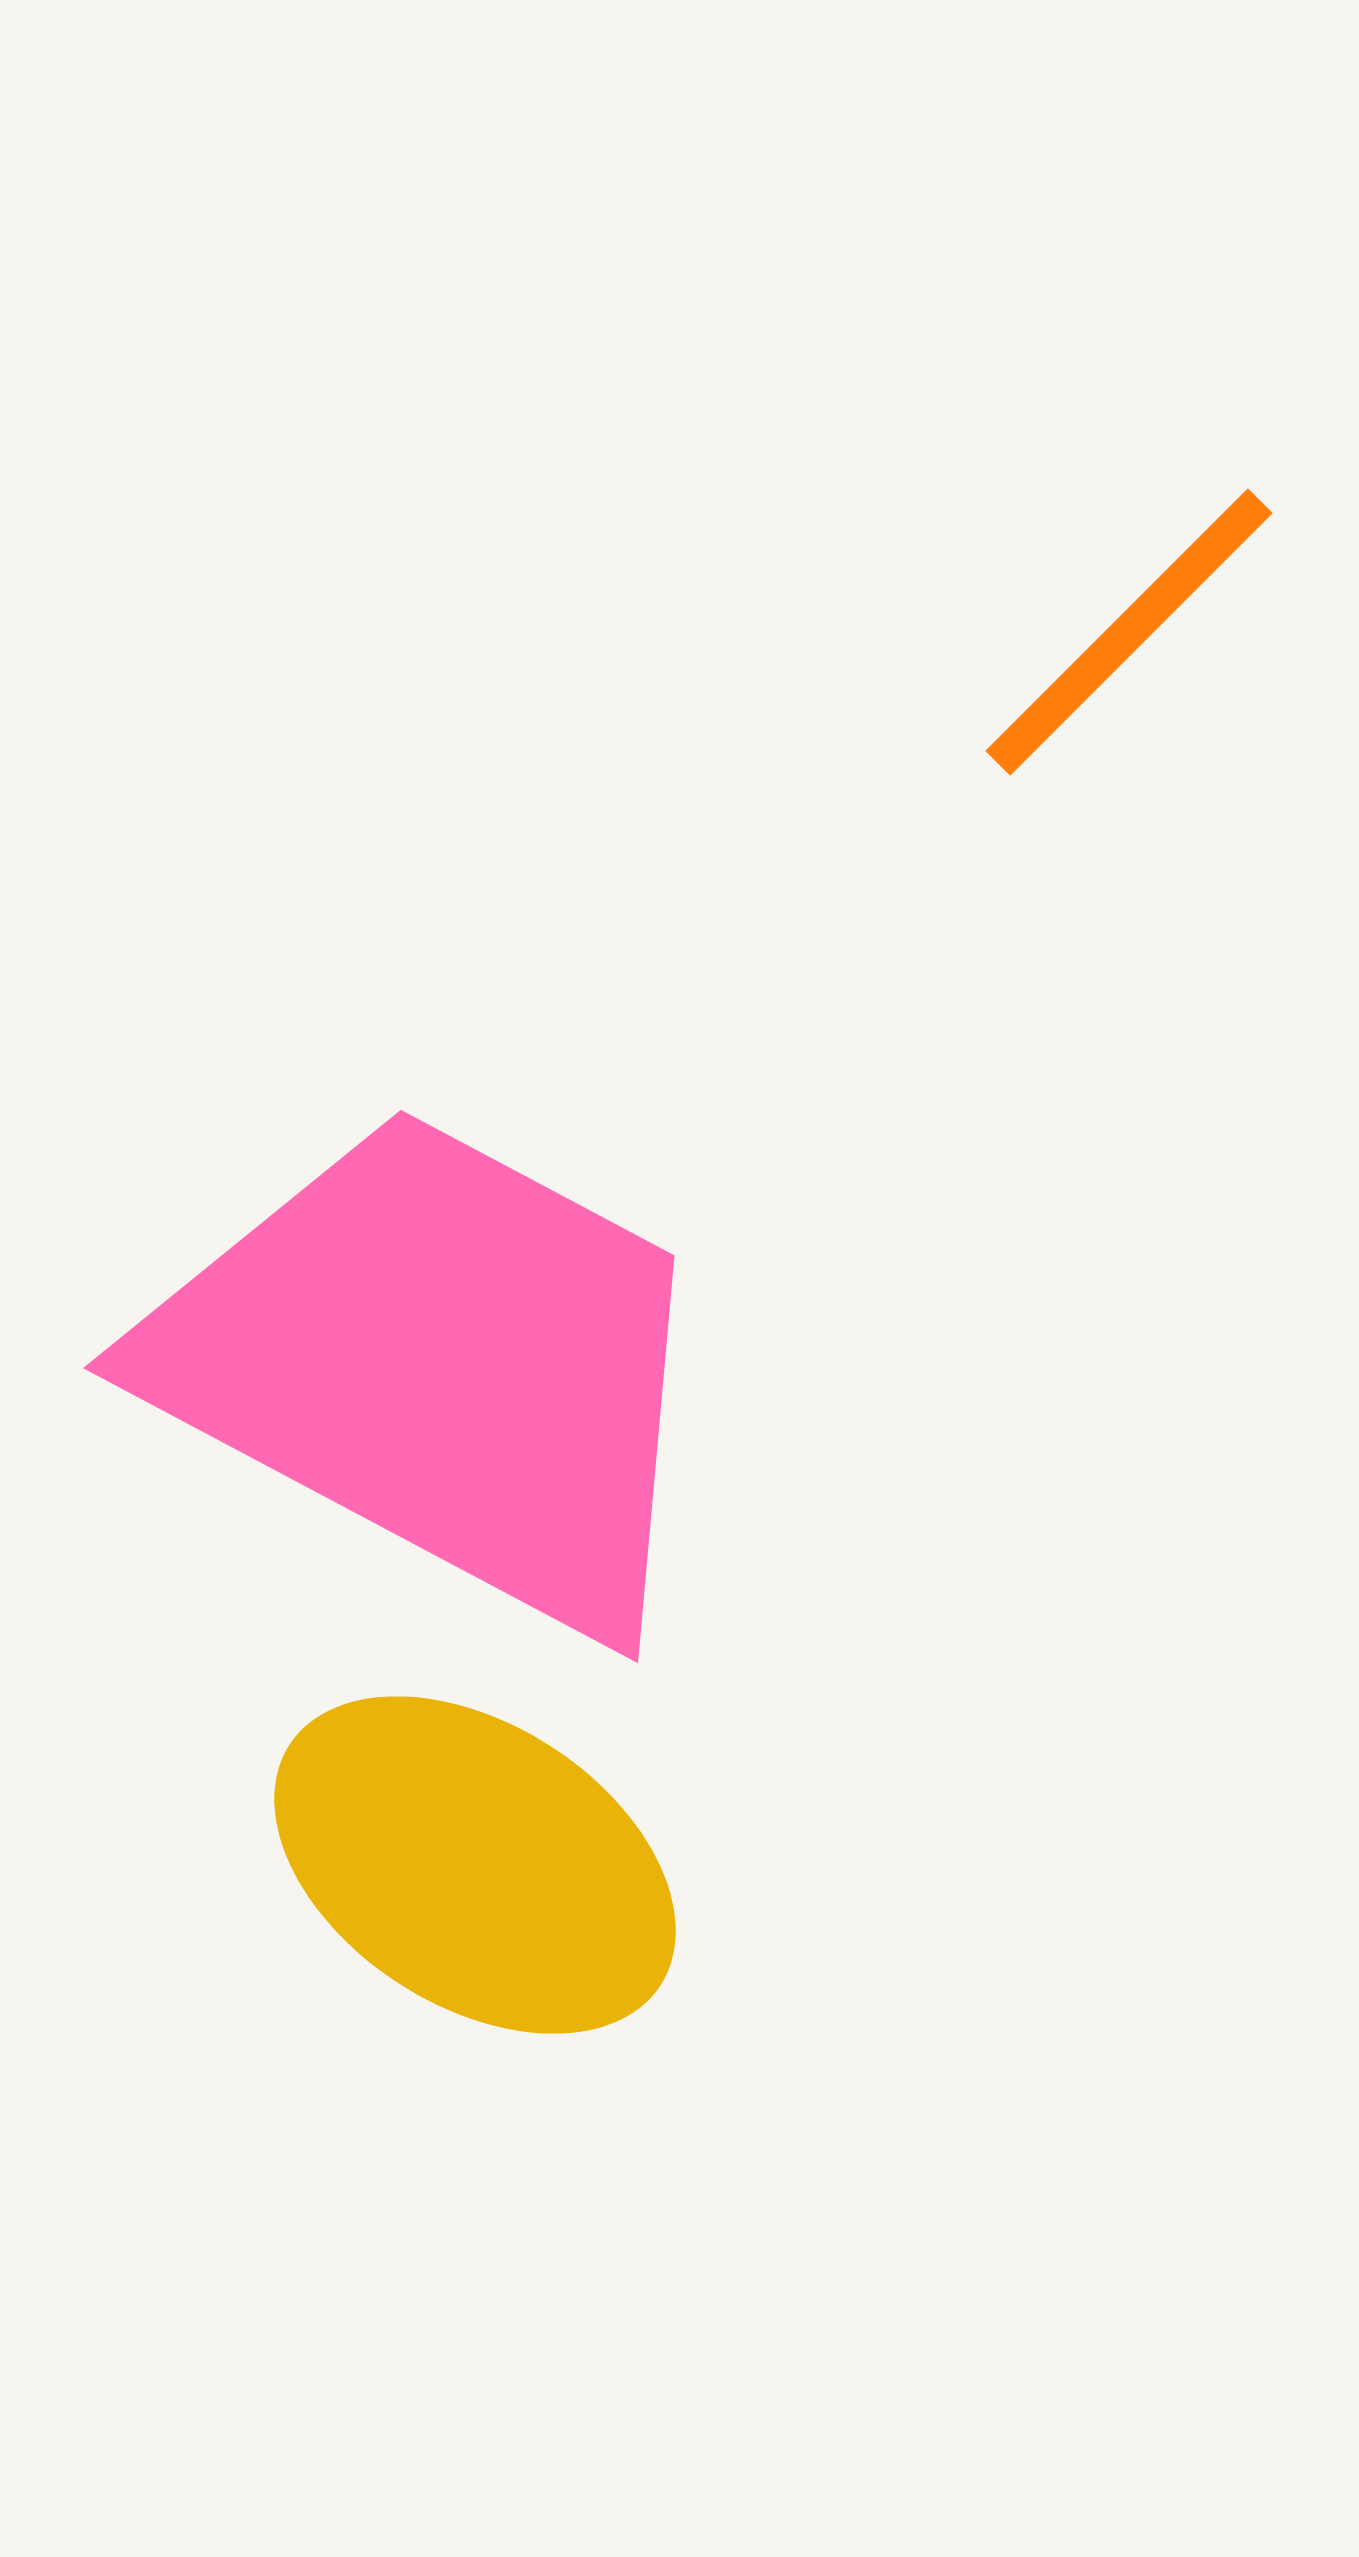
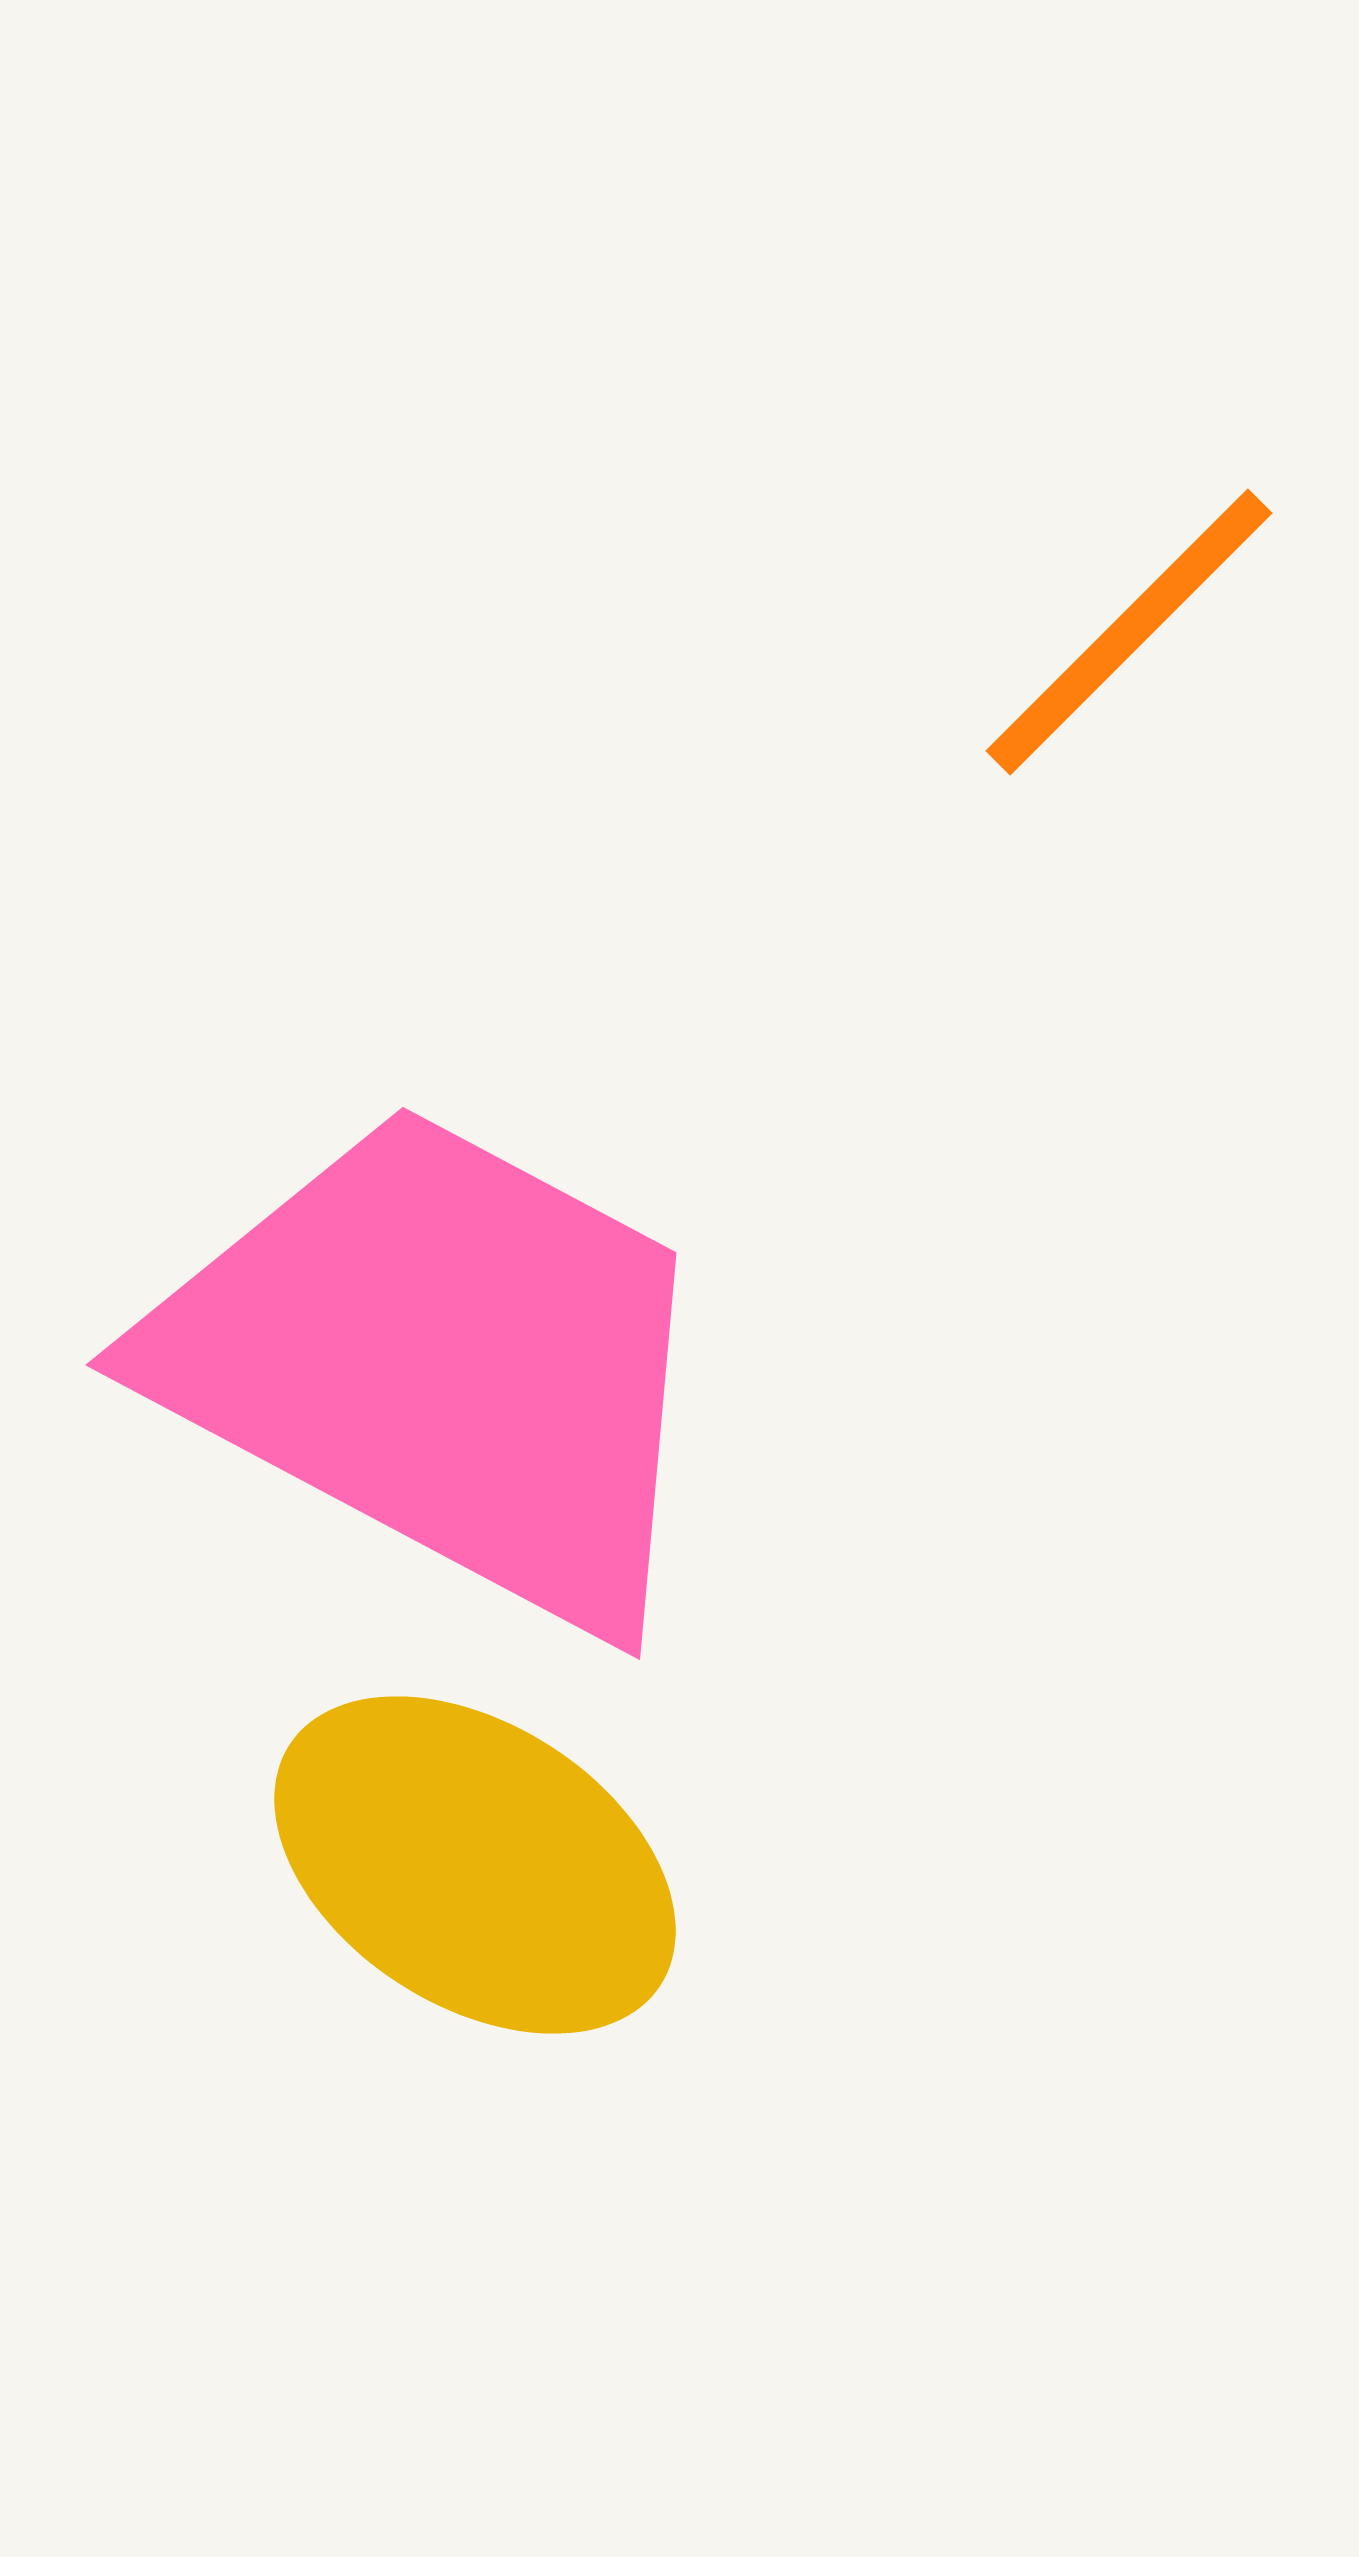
pink trapezoid: moved 2 px right, 3 px up
